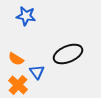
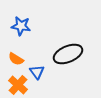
blue star: moved 5 px left, 10 px down
